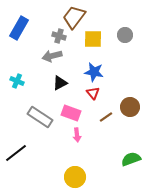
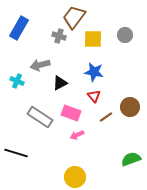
gray arrow: moved 12 px left, 9 px down
red triangle: moved 1 px right, 3 px down
pink arrow: rotated 72 degrees clockwise
black line: rotated 55 degrees clockwise
